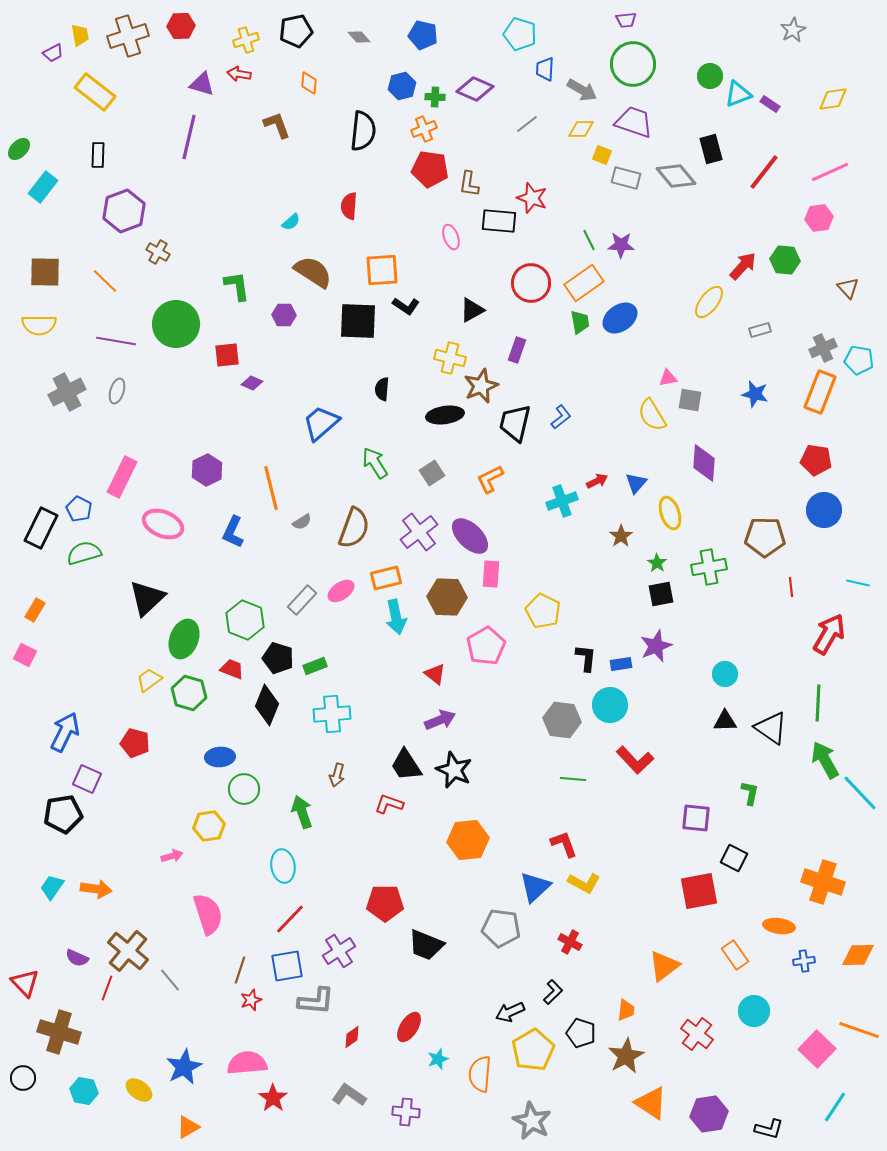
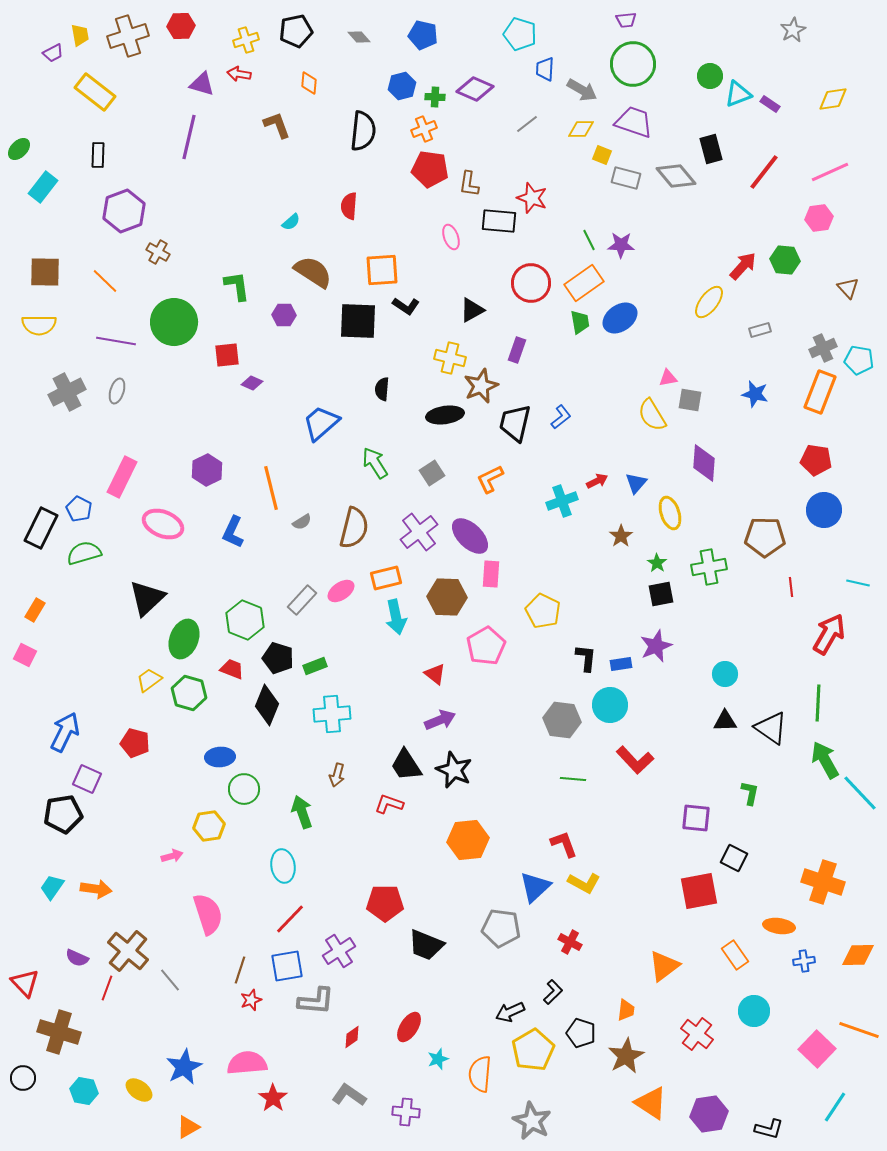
green circle at (176, 324): moved 2 px left, 2 px up
brown semicircle at (354, 528): rotated 6 degrees counterclockwise
